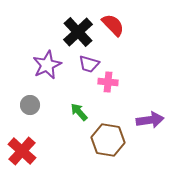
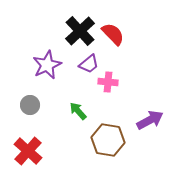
red semicircle: moved 9 px down
black cross: moved 2 px right, 1 px up
purple trapezoid: rotated 55 degrees counterclockwise
green arrow: moved 1 px left, 1 px up
purple arrow: rotated 20 degrees counterclockwise
red cross: moved 6 px right
